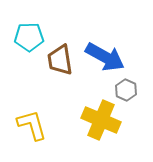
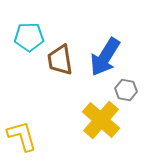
blue arrow: rotated 93 degrees clockwise
gray hexagon: rotated 15 degrees counterclockwise
yellow cross: rotated 18 degrees clockwise
yellow L-shape: moved 10 px left, 11 px down
